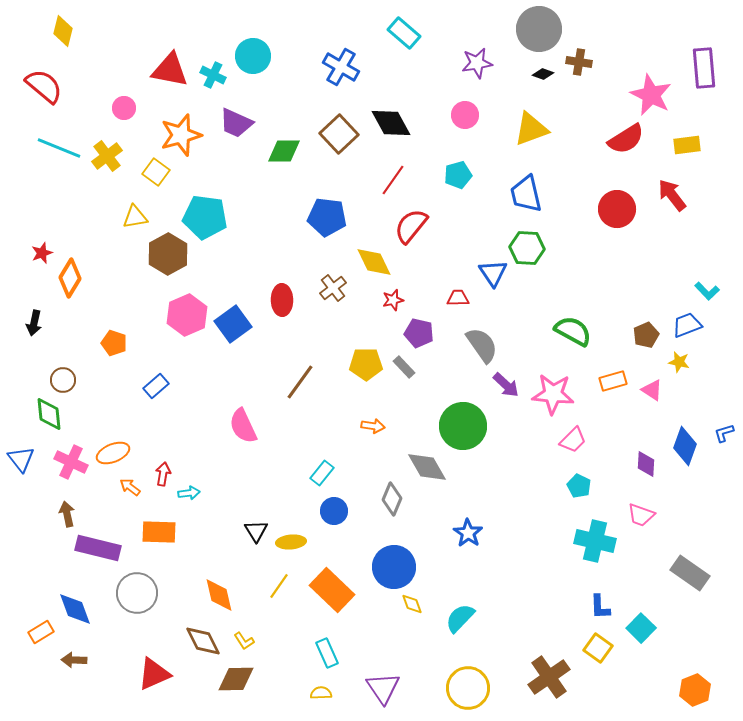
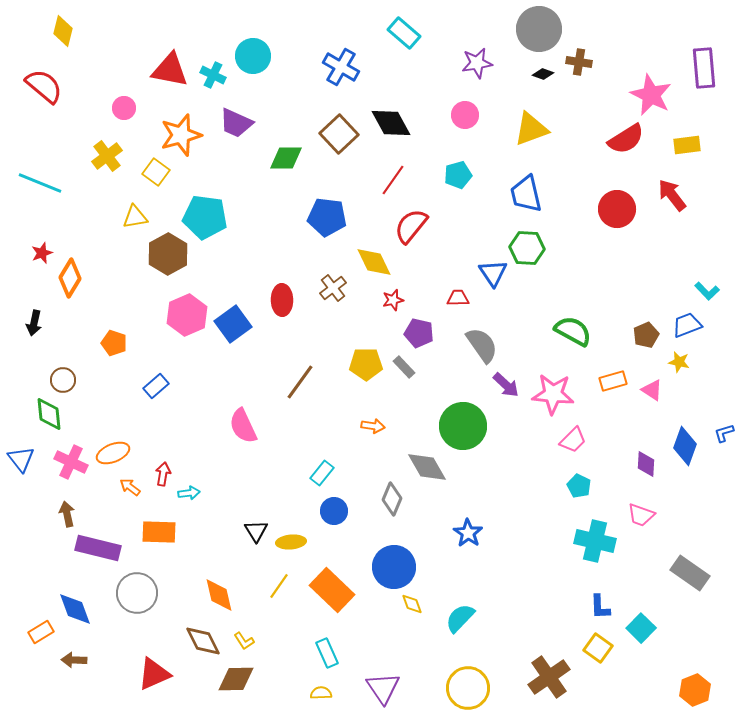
cyan line at (59, 148): moved 19 px left, 35 px down
green diamond at (284, 151): moved 2 px right, 7 px down
